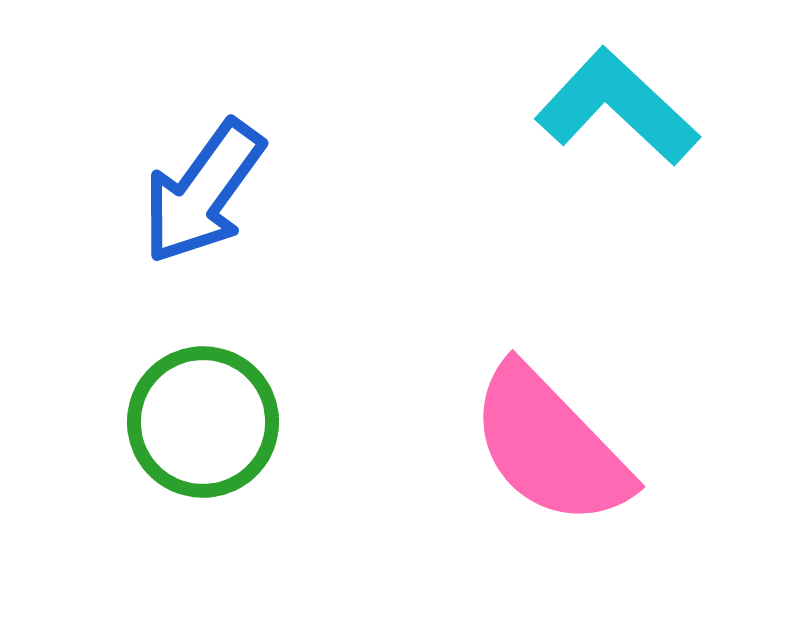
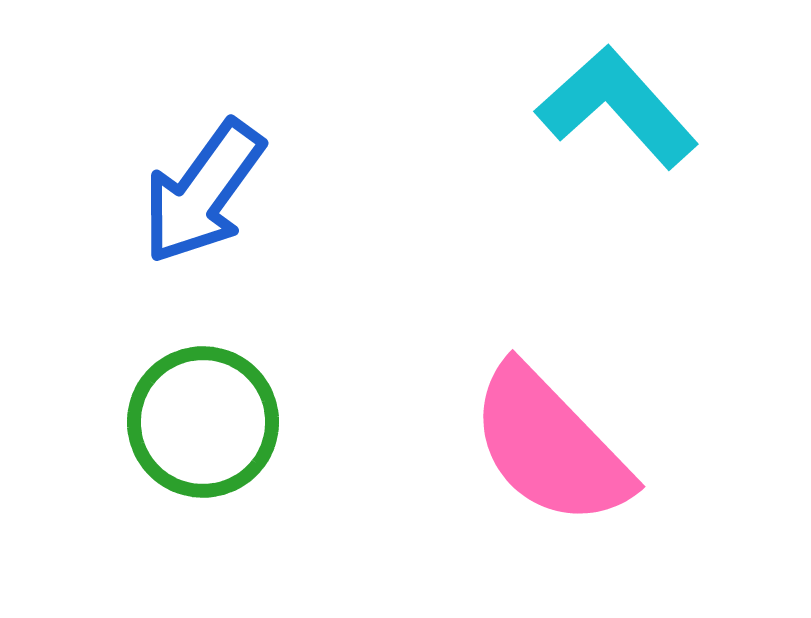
cyan L-shape: rotated 5 degrees clockwise
